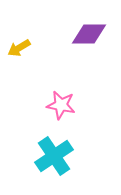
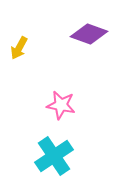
purple diamond: rotated 21 degrees clockwise
yellow arrow: rotated 30 degrees counterclockwise
